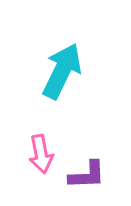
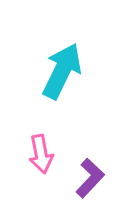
purple L-shape: moved 3 px right, 3 px down; rotated 45 degrees counterclockwise
